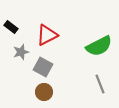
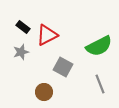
black rectangle: moved 12 px right
gray square: moved 20 px right
